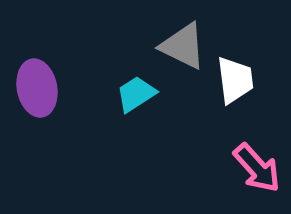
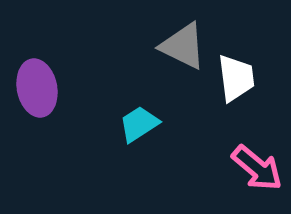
white trapezoid: moved 1 px right, 2 px up
cyan trapezoid: moved 3 px right, 30 px down
pink arrow: rotated 8 degrees counterclockwise
